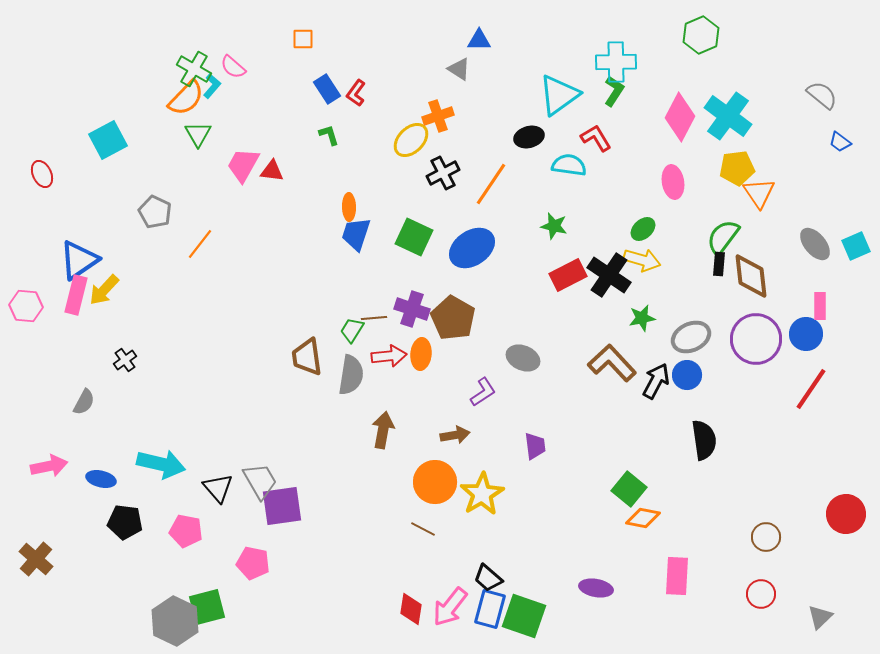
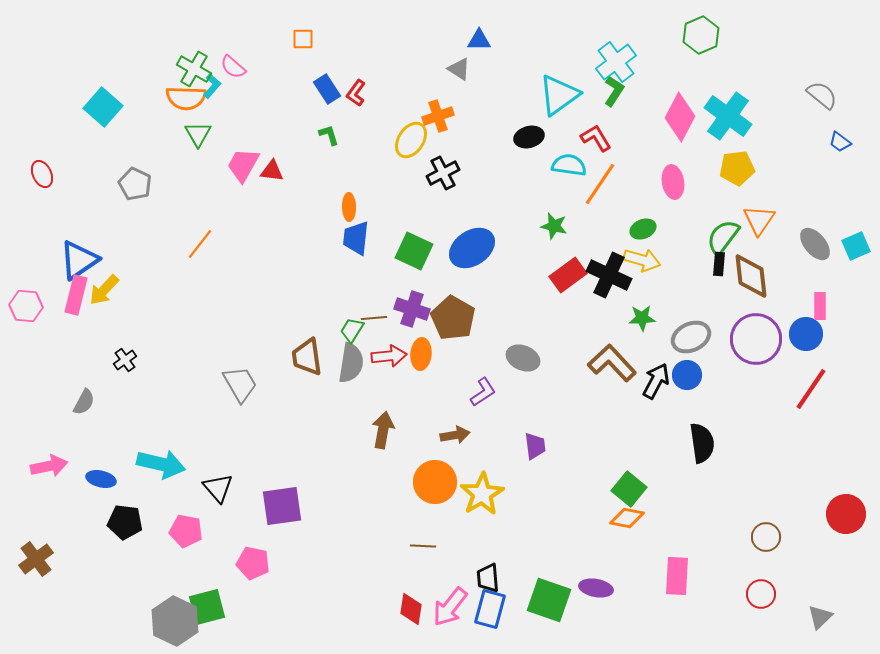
cyan cross at (616, 62): rotated 36 degrees counterclockwise
orange semicircle at (186, 98): rotated 48 degrees clockwise
cyan square at (108, 140): moved 5 px left, 33 px up; rotated 21 degrees counterclockwise
yellow ellipse at (411, 140): rotated 12 degrees counterclockwise
orange line at (491, 184): moved 109 px right
orange triangle at (759, 193): moved 27 px down; rotated 8 degrees clockwise
gray pentagon at (155, 212): moved 20 px left, 28 px up
green ellipse at (643, 229): rotated 20 degrees clockwise
blue trapezoid at (356, 234): moved 4 px down; rotated 12 degrees counterclockwise
green square at (414, 237): moved 14 px down
red rectangle at (568, 275): rotated 9 degrees counterclockwise
black cross at (609, 275): rotated 9 degrees counterclockwise
green star at (642, 318): rotated 8 degrees clockwise
gray semicircle at (351, 375): moved 12 px up
black semicircle at (704, 440): moved 2 px left, 3 px down
gray trapezoid at (260, 481): moved 20 px left, 97 px up
orange diamond at (643, 518): moved 16 px left
brown line at (423, 529): moved 17 px down; rotated 25 degrees counterclockwise
brown cross at (36, 559): rotated 12 degrees clockwise
black trapezoid at (488, 578): rotated 44 degrees clockwise
green square at (524, 616): moved 25 px right, 16 px up
